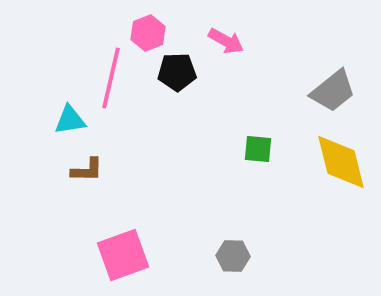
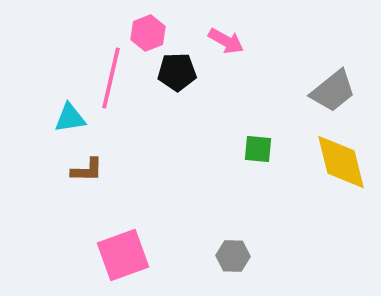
cyan triangle: moved 2 px up
